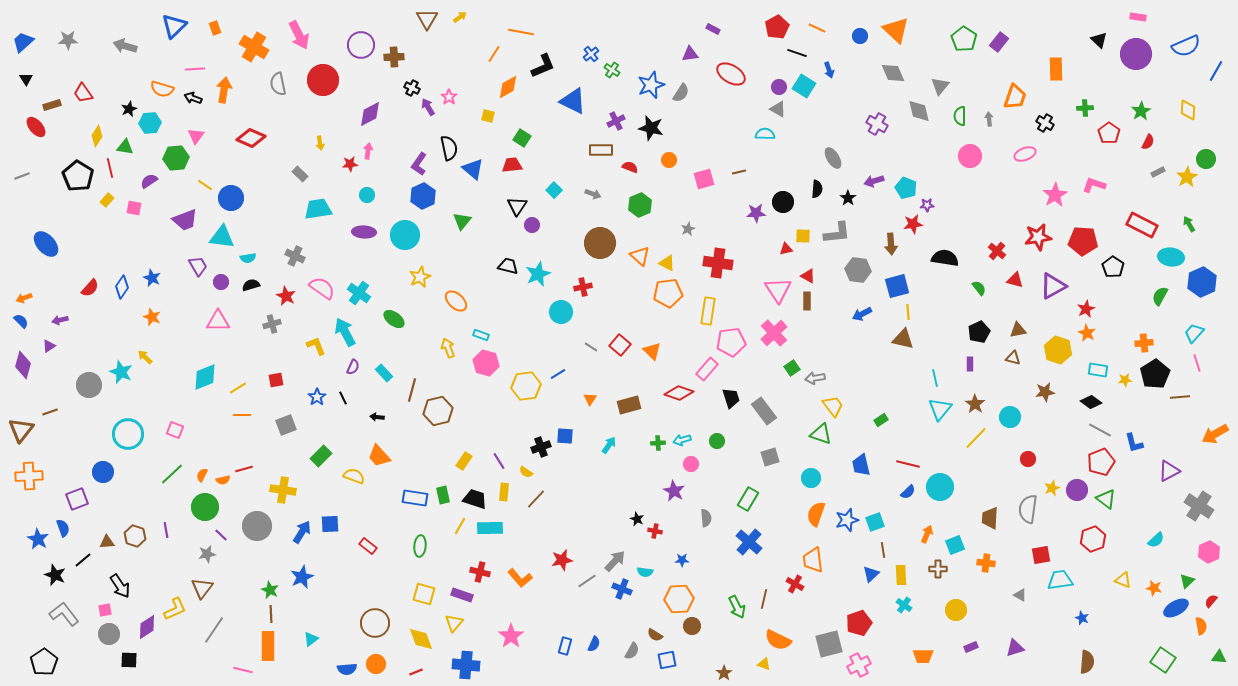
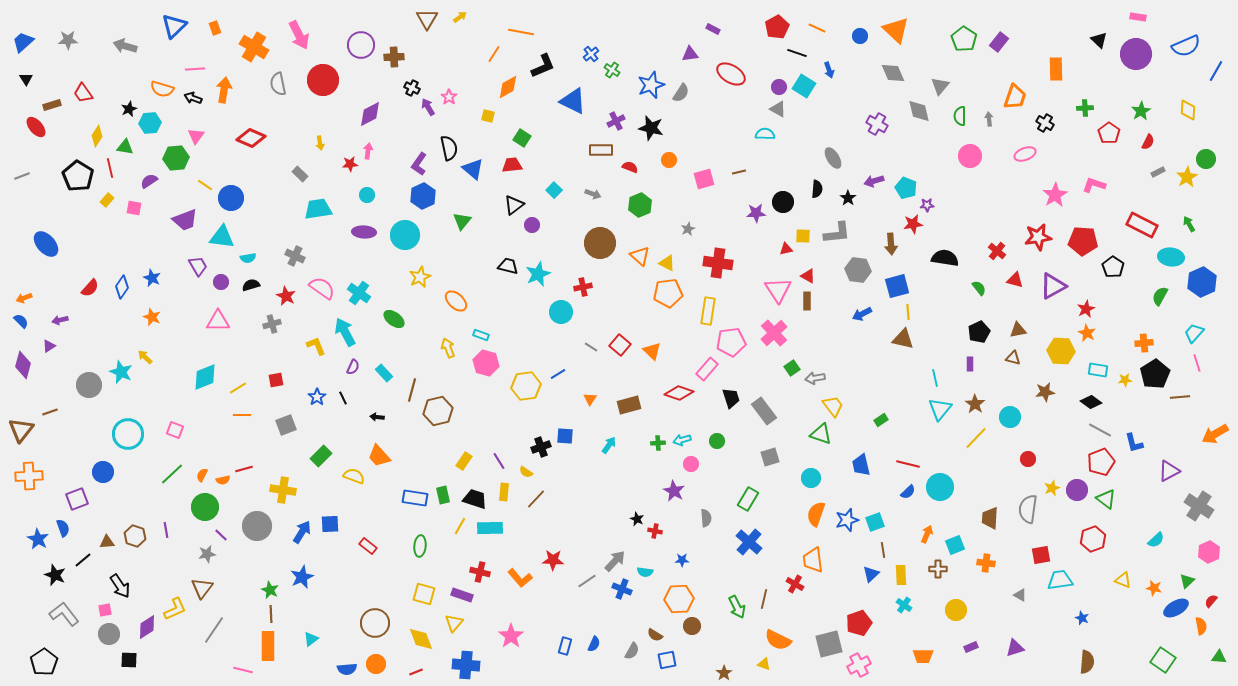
black triangle at (517, 206): moved 3 px left, 1 px up; rotated 20 degrees clockwise
yellow hexagon at (1058, 350): moved 3 px right, 1 px down; rotated 16 degrees counterclockwise
red star at (562, 560): moved 9 px left; rotated 15 degrees clockwise
